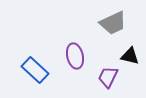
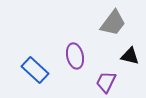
gray trapezoid: rotated 28 degrees counterclockwise
purple trapezoid: moved 2 px left, 5 px down
